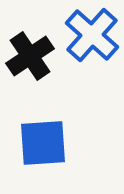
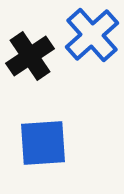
blue cross: rotated 6 degrees clockwise
